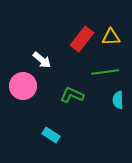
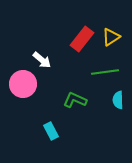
yellow triangle: rotated 30 degrees counterclockwise
pink circle: moved 2 px up
green L-shape: moved 3 px right, 5 px down
cyan rectangle: moved 4 px up; rotated 30 degrees clockwise
